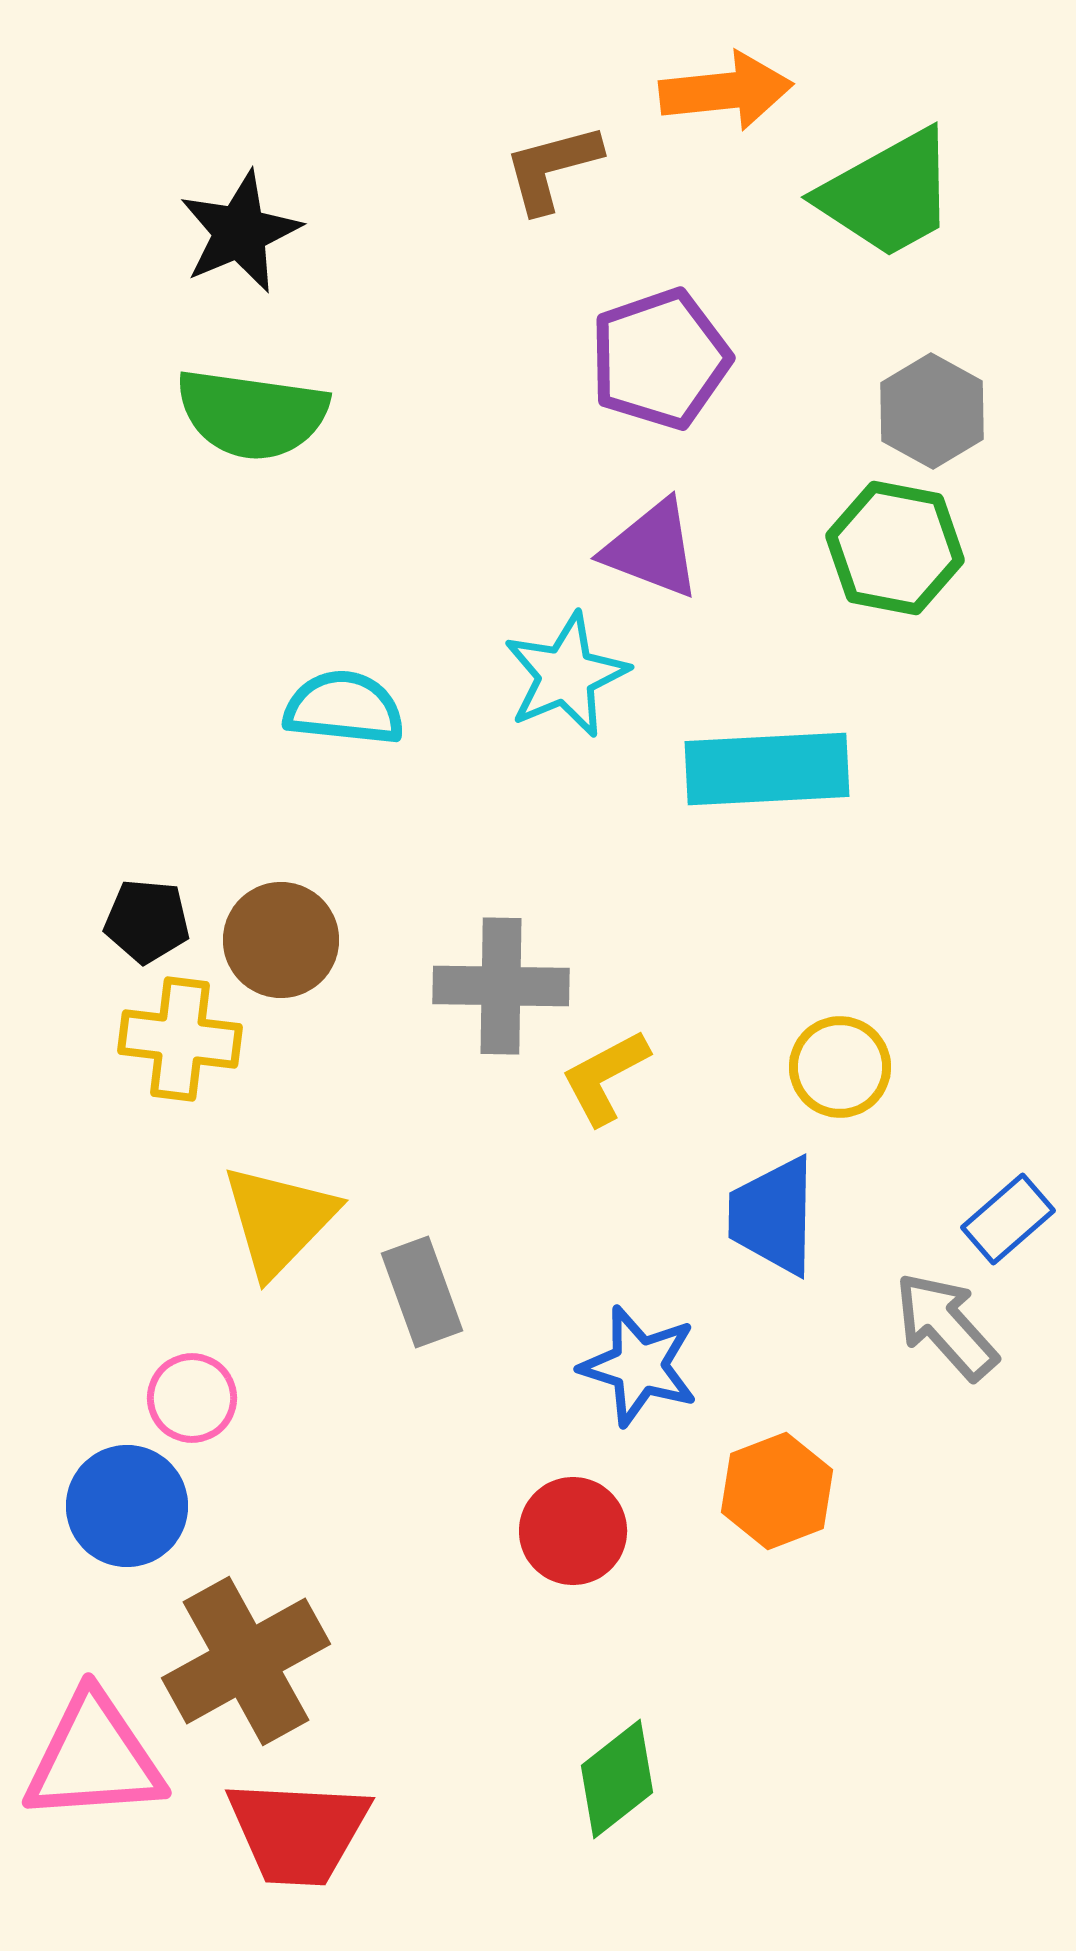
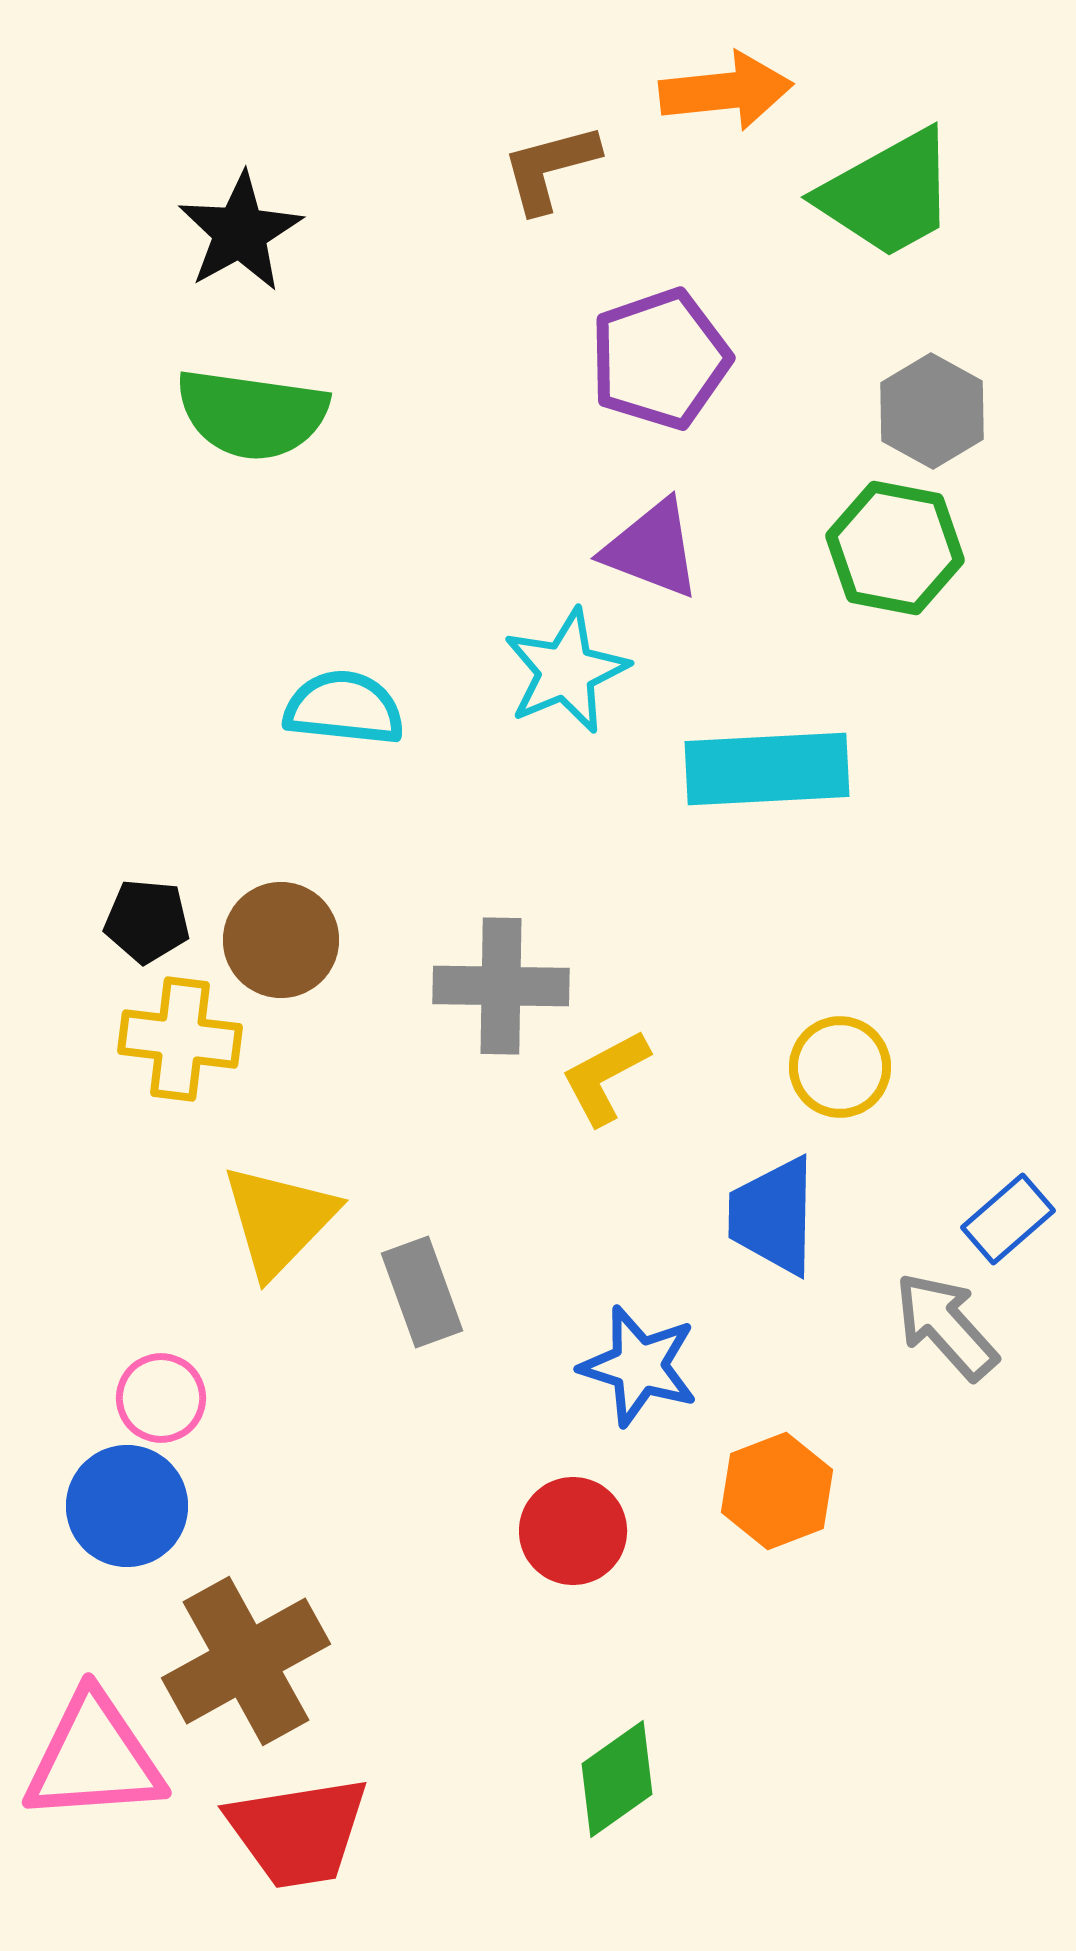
brown L-shape: moved 2 px left
black star: rotated 6 degrees counterclockwise
cyan star: moved 4 px up
pink circle: moved 31 px left
green diamond: rotated 3 degrees clockwise
red trapezoid: rotated 12 degrees counterclockwise
